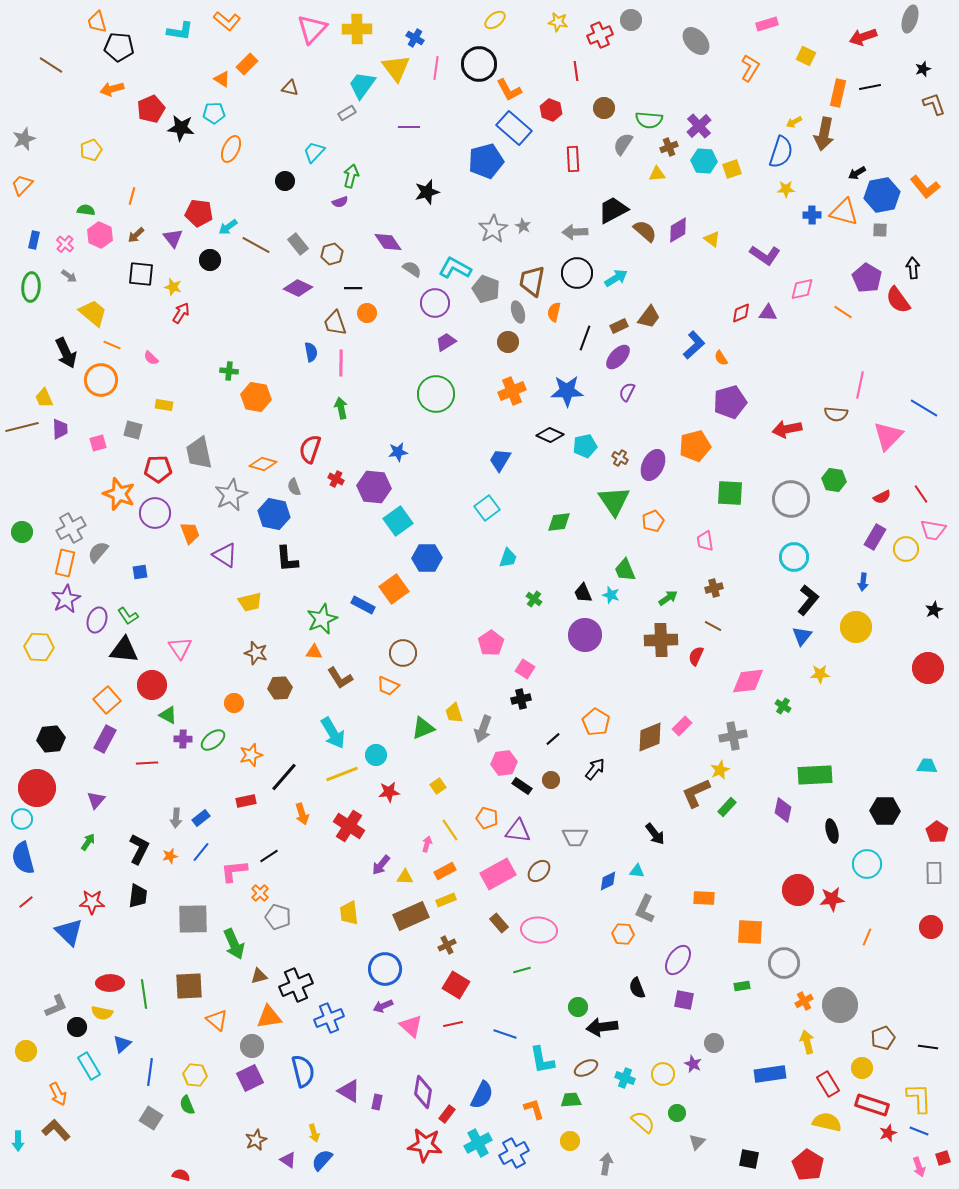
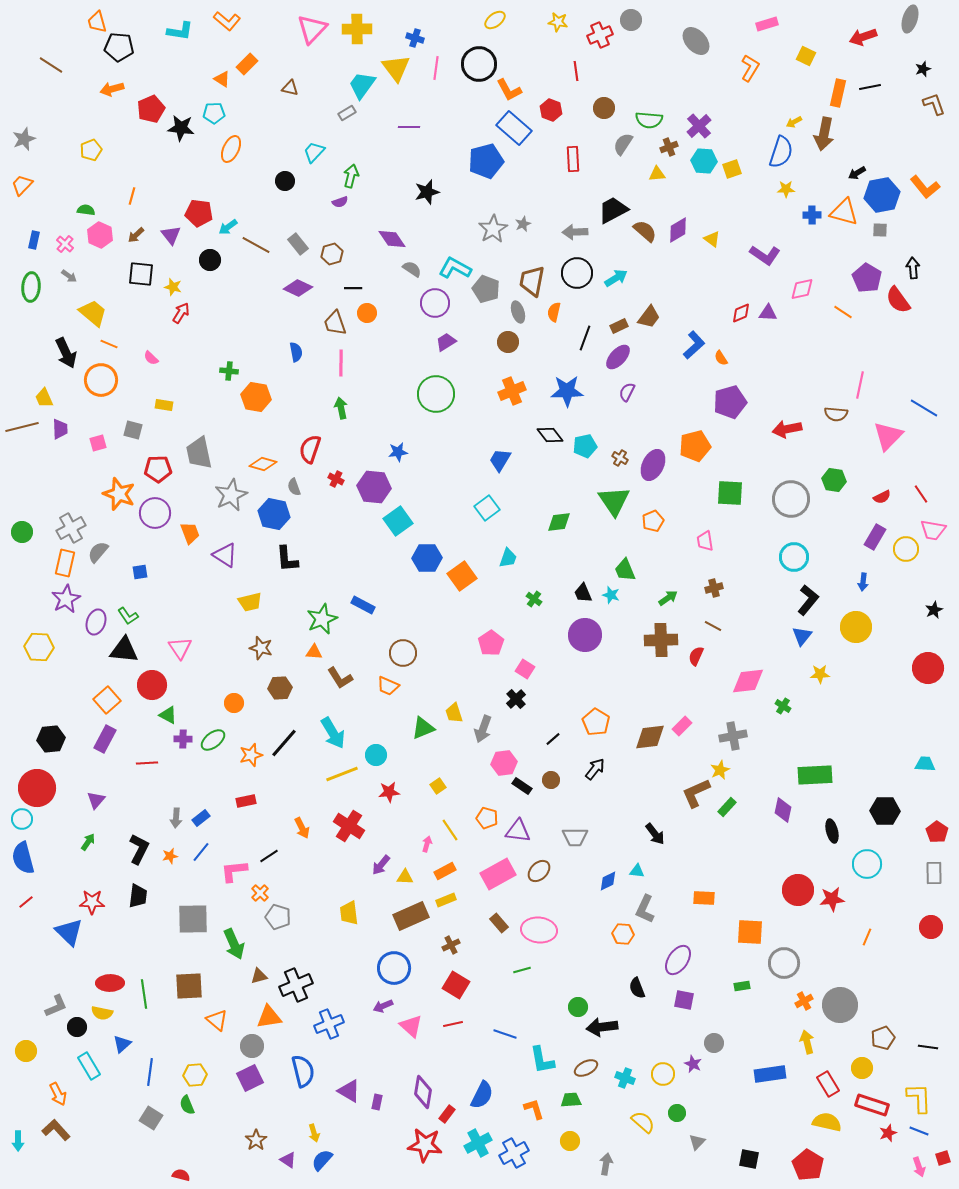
blue cross at (415, 38): rotated 12 degrees counterclockwise
gray star at (523, 226): moved 2 px up; rotated 21 degrees clockwise
purple triangle at (173, 238): moved 2 px left, 3 px up
purple diamond at (388, 242): moved 4 px right, 3 px up
orange line at (112, 345): moved 3 px left, 1 px up
blue semicircle at (311, 352): moved 15 px left
black diamond at (550, 435): rotated 28 degrees clockwise
orange square at (394, 589): moved 68 px right, 13 px up
purple ellipse at (97, 620): moved 1 px left, 2 px down
brown star at (256, 653): moved 5 px right, 5 px up
black cross at (521, 699): moved 5 px left; rotated 30 degrees counterclockwise
brown diamond at (650, 737): rotated 16 degrees clockwise
cyan trapezoid at (927, 766): moved 2 px left, 2 px up
black line at (284, 777): moved 34 px up
orange arrow at (302, 814): moved 14 px down; rotated 10 degrees counterclockwise
brown cross at (447, 945): moved 4 px right
blue circle at (385, 969): moved 9 px right, 1 px up
blue cross at (329, 1018): moved 6 px down
yellow hexagon at (195, 1075): rotated 10 degrees counterclockwise
brown star at (256, 1140): rotated 10 degrees counterclockwise
